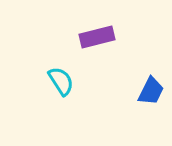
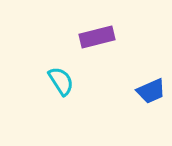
blue trapezoid: rotated 40 degrees clockwise
